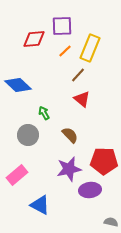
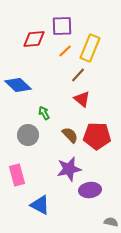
red pentagon: moved 7 px left, 25 px up
pink rectangle: rotated 65 degrees counterclockwise
